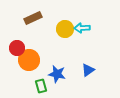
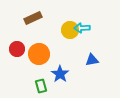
yellow circle: moved 5 px right, 1 px down
red circle: moved 1 px down
orange circle: moved 10 px right, 6 px up
blue triangle: moved 4 px right, 10 px up; rotated 24 degrees clockwise
blue star: moved 3 px right; rotated 24 degrees clockwise
